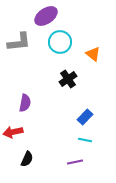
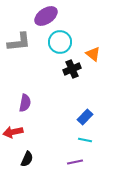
black cross: moved 4 px right, 10 px up; rotated 12 degrees clockwise
